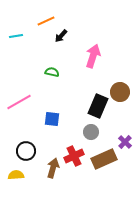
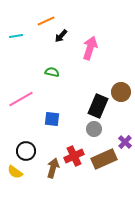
pink arrow: moved 3 px left, 8 px up
brown circle: moved 1 px right
pink line: moved 2 px right, 3 px up
gray circle: moved 3 px right, 3 px up
yellow semicircle: moved 1 px left, 3 px up; rotated 140 degrees counterclockwise
